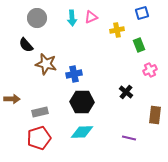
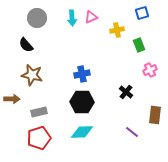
brown star: moved 14 px left, 11 px down
blue cross: moved 8 px right
gray rectangle: moved 1 px left
purple line: moved 3 px right, 6 px up; rotated 24 degrees clockwise
